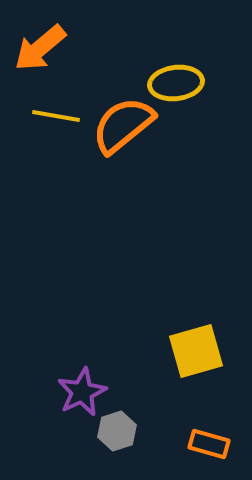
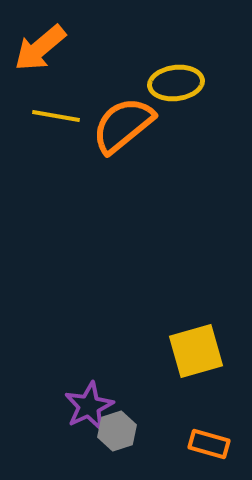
purple star: moved 7 px right, 14 px down
